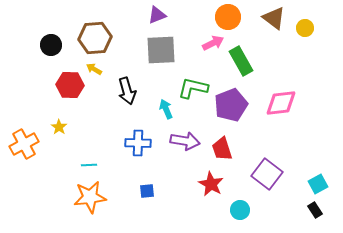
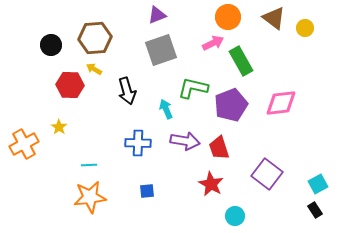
gray square: rotated 16 degrees counterclockwise
red trapezoid: moved 3 px left, 1 px up
cyan circle: moved 5 px left, 6 px down
